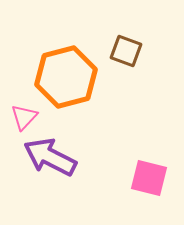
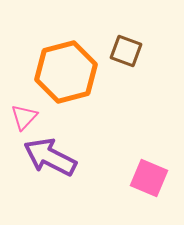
orange hexagon: moved 5 px up
pink square: rotated 9 degrees clockwise
